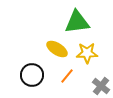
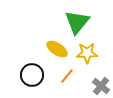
green triangle: rotated 44 degrees counterclockwise
